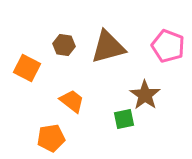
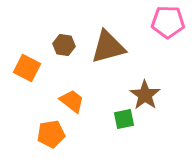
pink pentagon: moved 24 px up; rotated 20 degrees counterclockwise
orange pentagon: moved 4 px up
